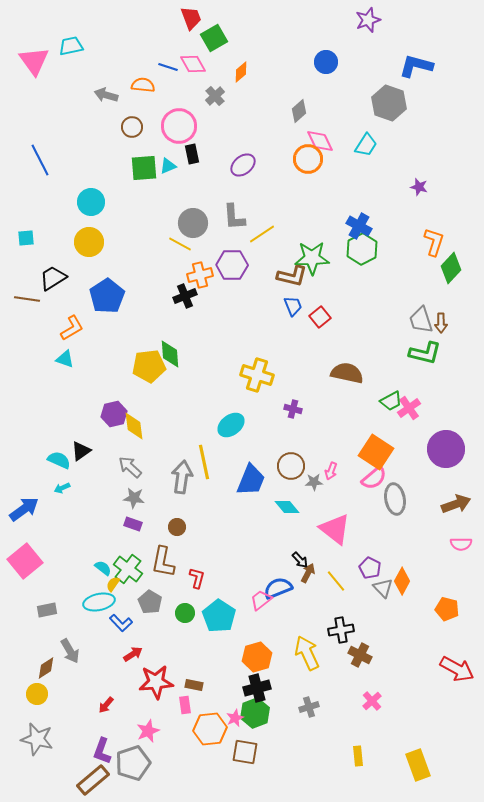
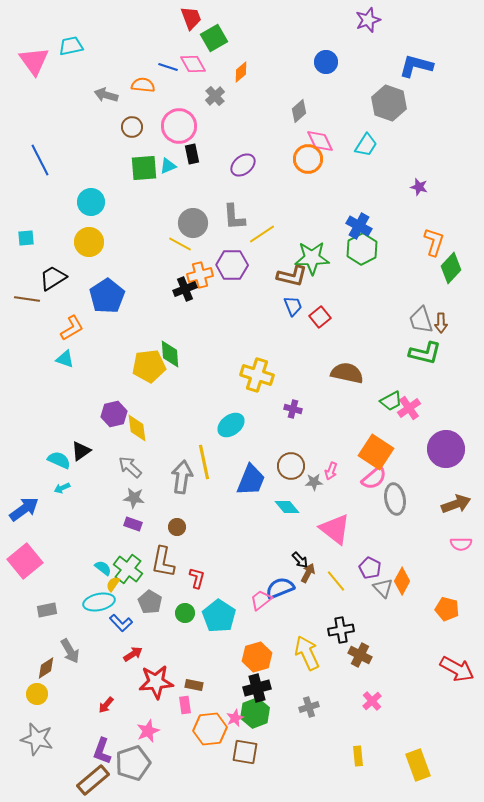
black cross at (185, 296): moved 7 px up
yellow diamond at (134, 426): moved 3 px right, 2 px down
blue semicircle at (278, 588): moved 2 px right
